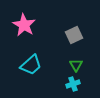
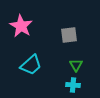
pink star: moved 3 px left, 1 px down
gray square: moved 5 px left; rotated 18 degrees clockwise
cyan cross: moved 1 px down; rotated 24 degrees clockwise
